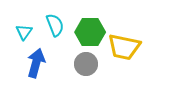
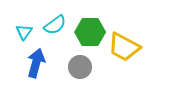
cyan semicircle: rotated 75 degrees clockwise
yellow trapezoid: rotated 16 degrees clockwise
gray circle: moved 6 px left, 3 px down
